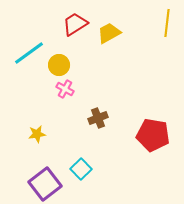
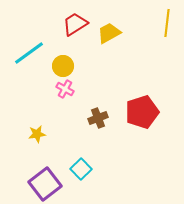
yellow circle: moved 4 px right, 1 px down
red pentagon: moved 11 px left, 23 px up; rotated 28 degrees counterclockwise
